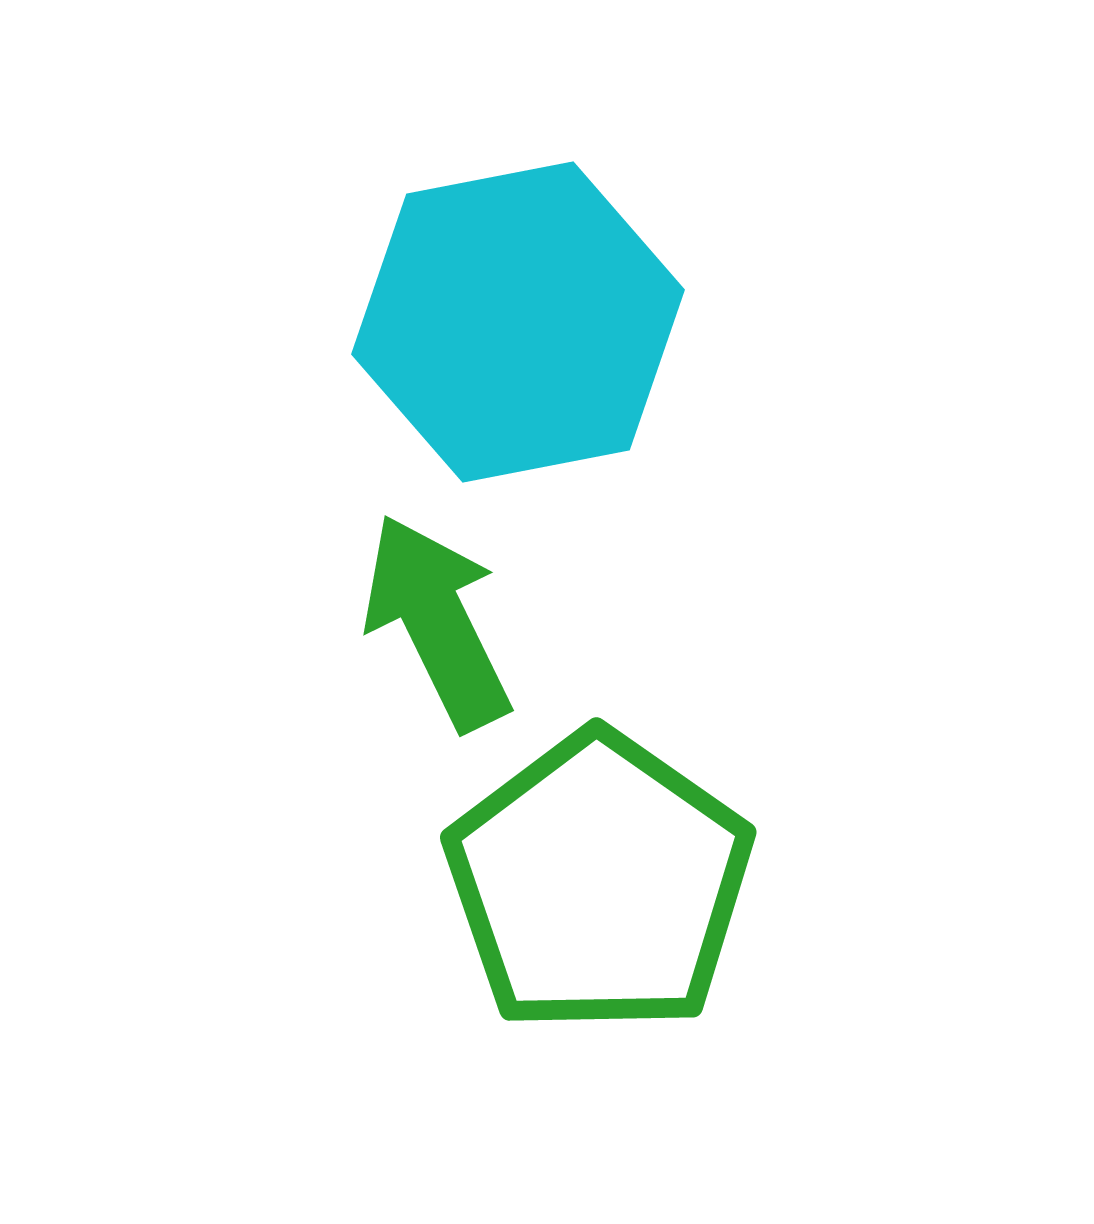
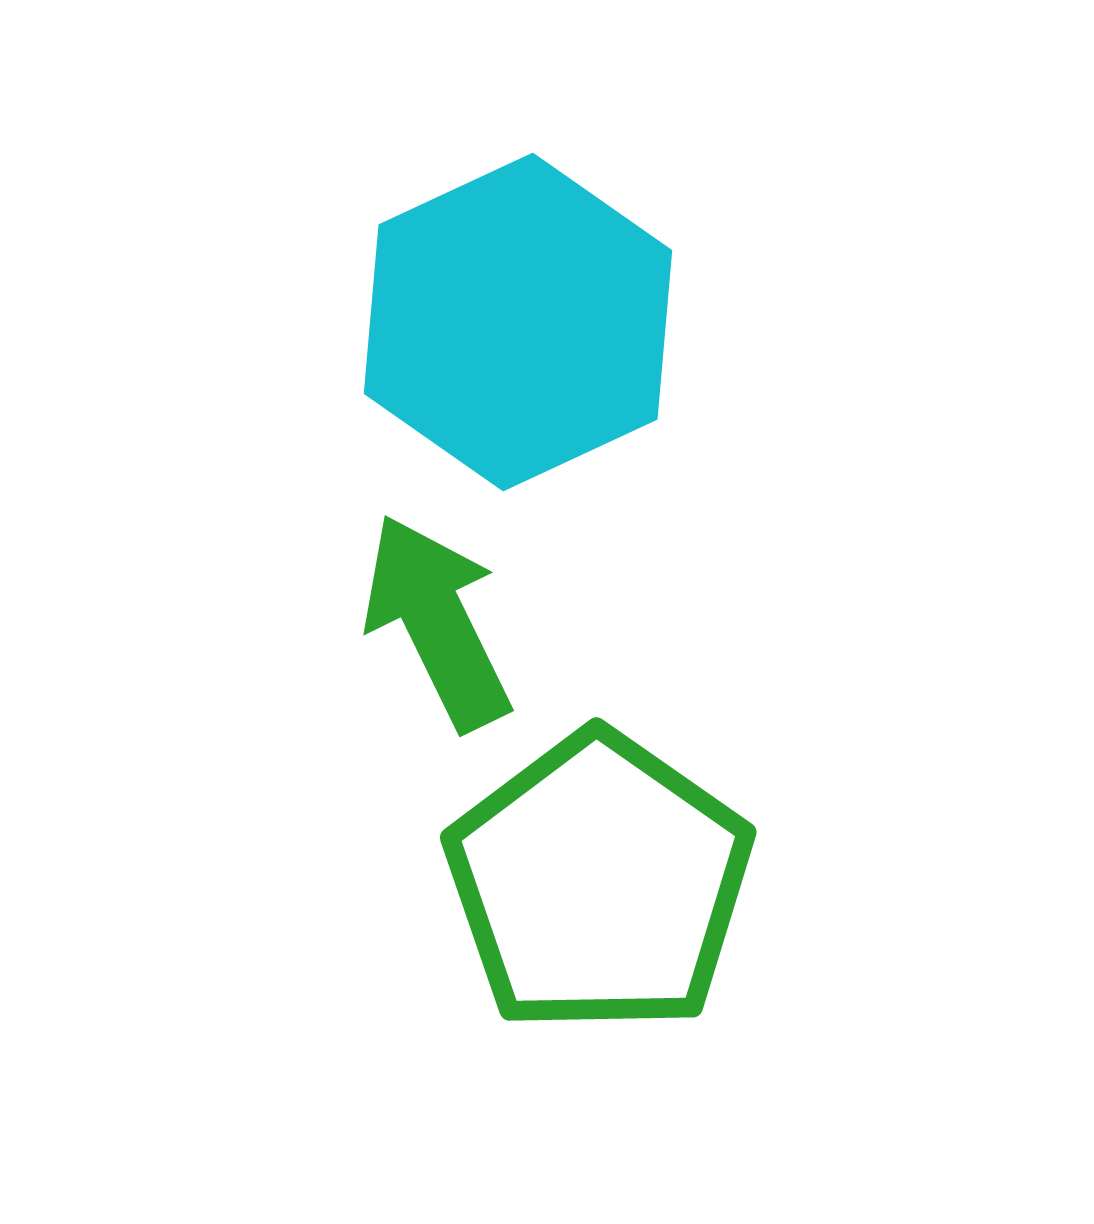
cyan hexagon: rotated 14 degrees counterclockwise
